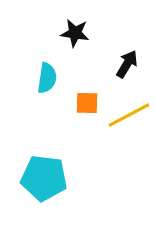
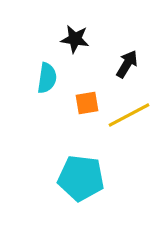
black star: moved 6 px down
orange square: rotated 10 degrees counterclockwise
cyan pentagon: moved 37 px right
